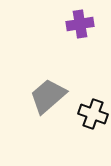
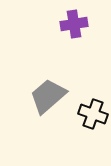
purple cross: moved 6 px left
